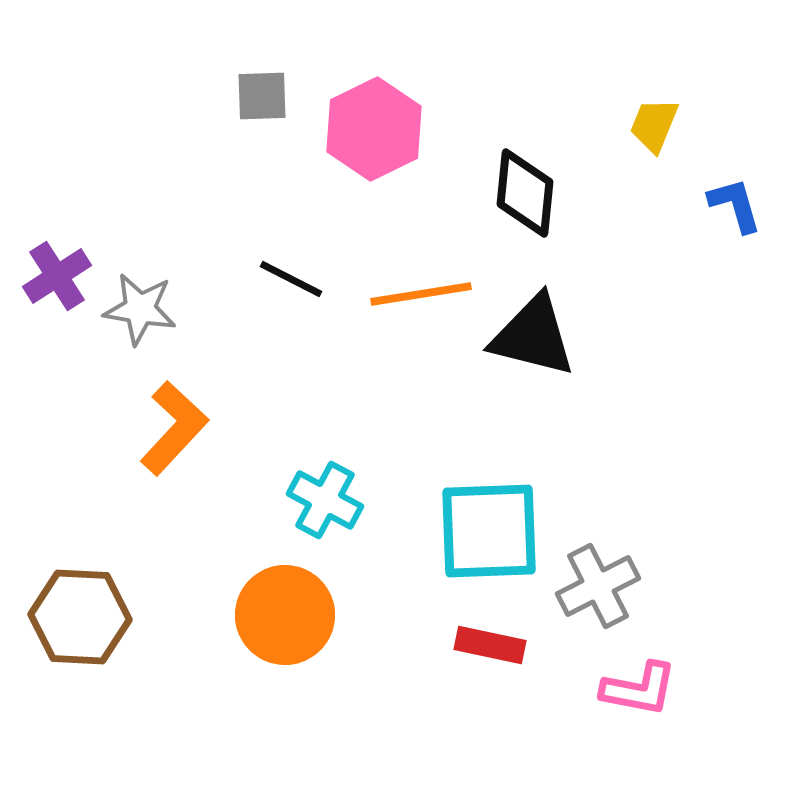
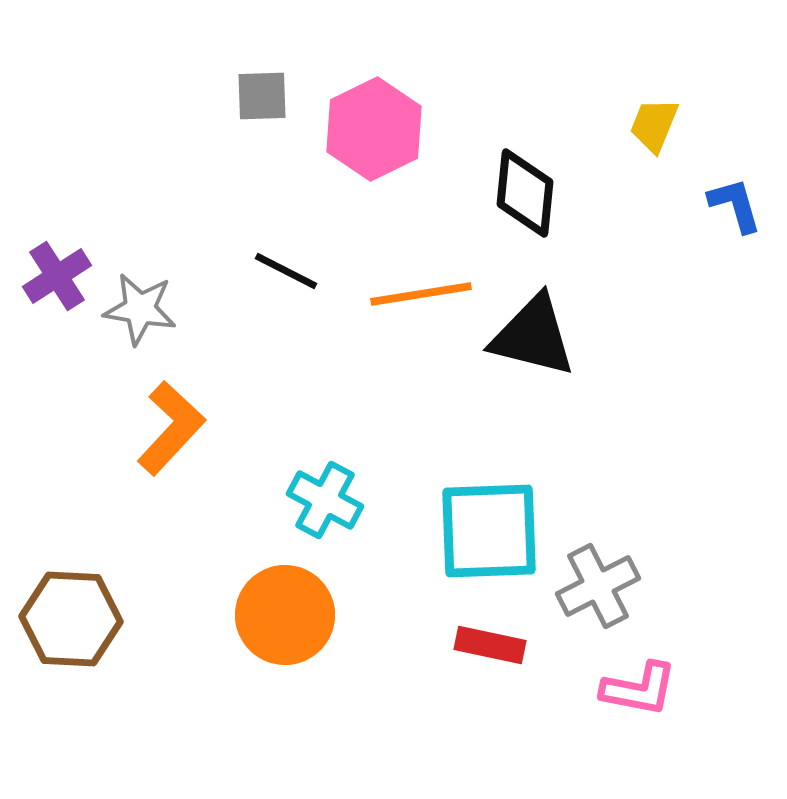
black line: moved 5 px left, 8 px up
orange L-shape: moved 3 px left
brown hexagon: moved 9 px left, 2 px down
